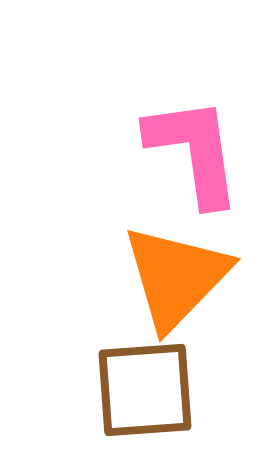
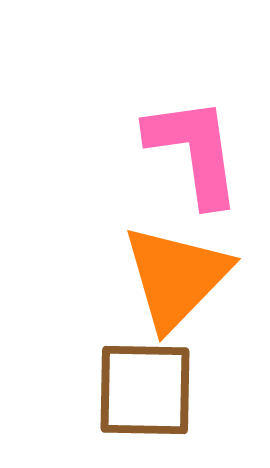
brown square: rotated 5 degrees clockwise
